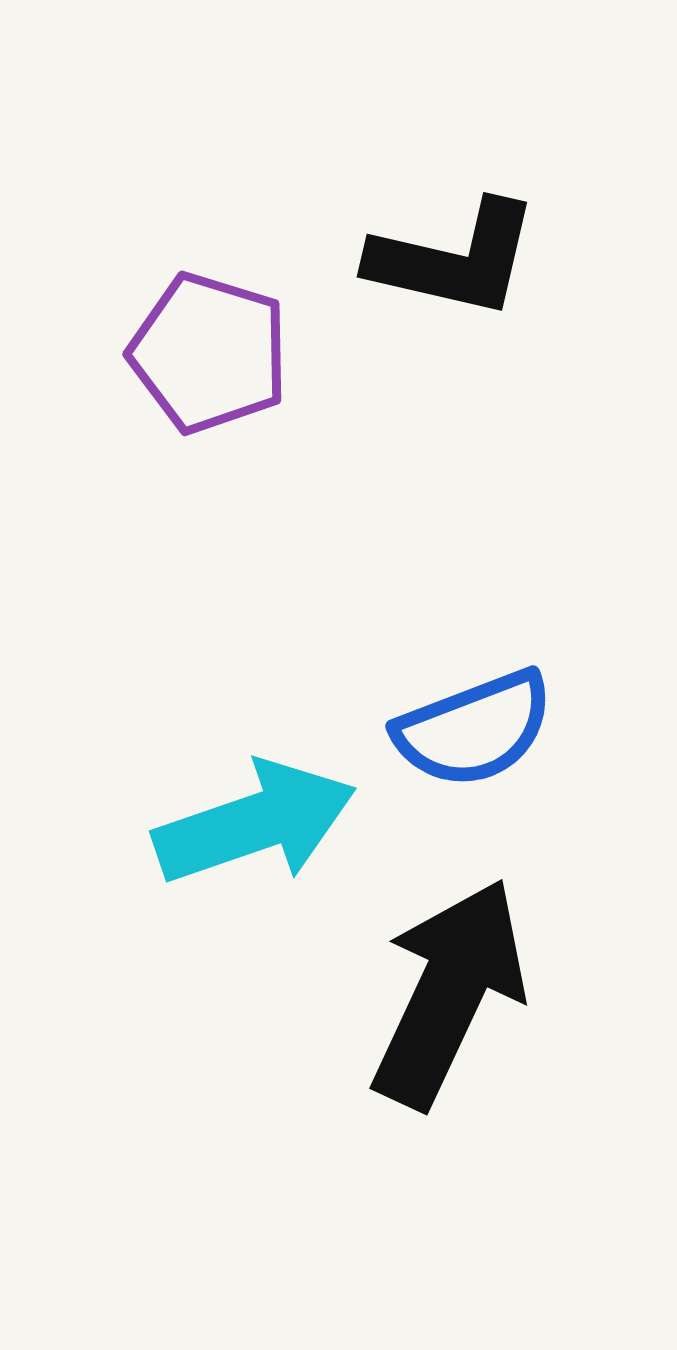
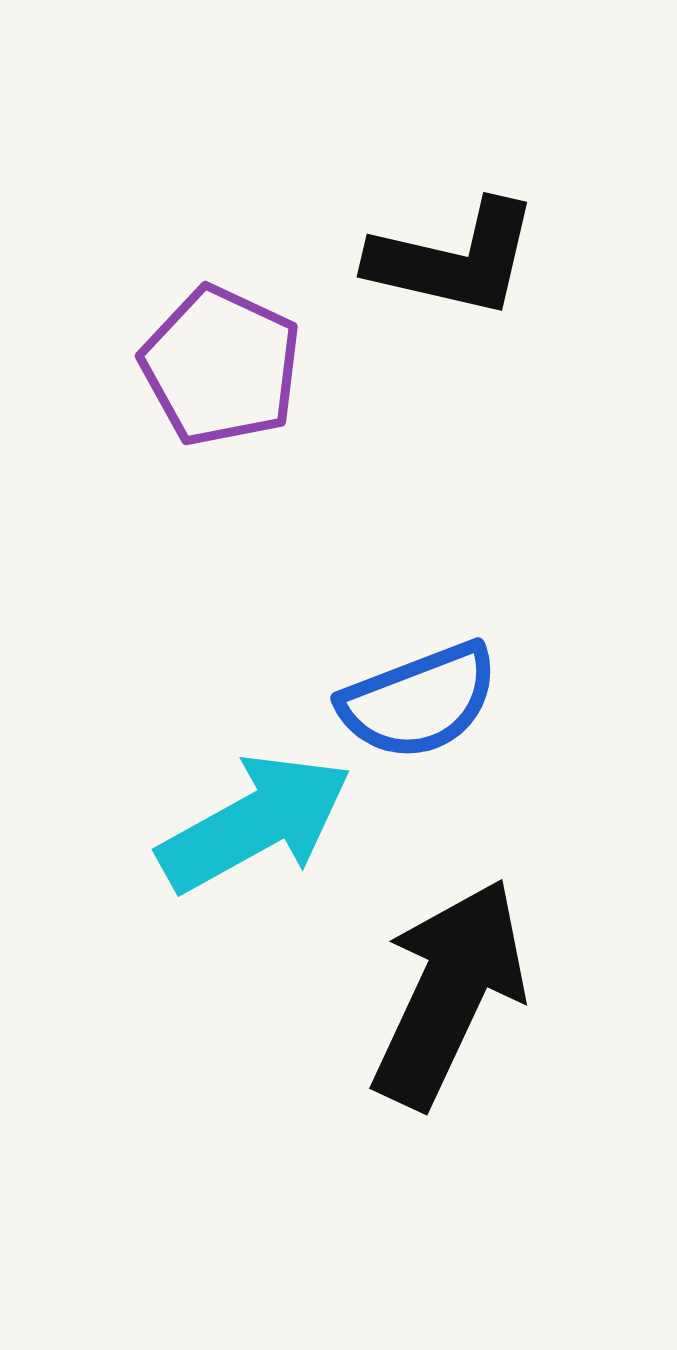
purple pentagon: moved 12 px right, 13 px down; rotated 8 degrees clockwise
blue semicircle: moved 55 px left, 28 px up
cyan arrow: rotated 10 degrees counterclockwise
